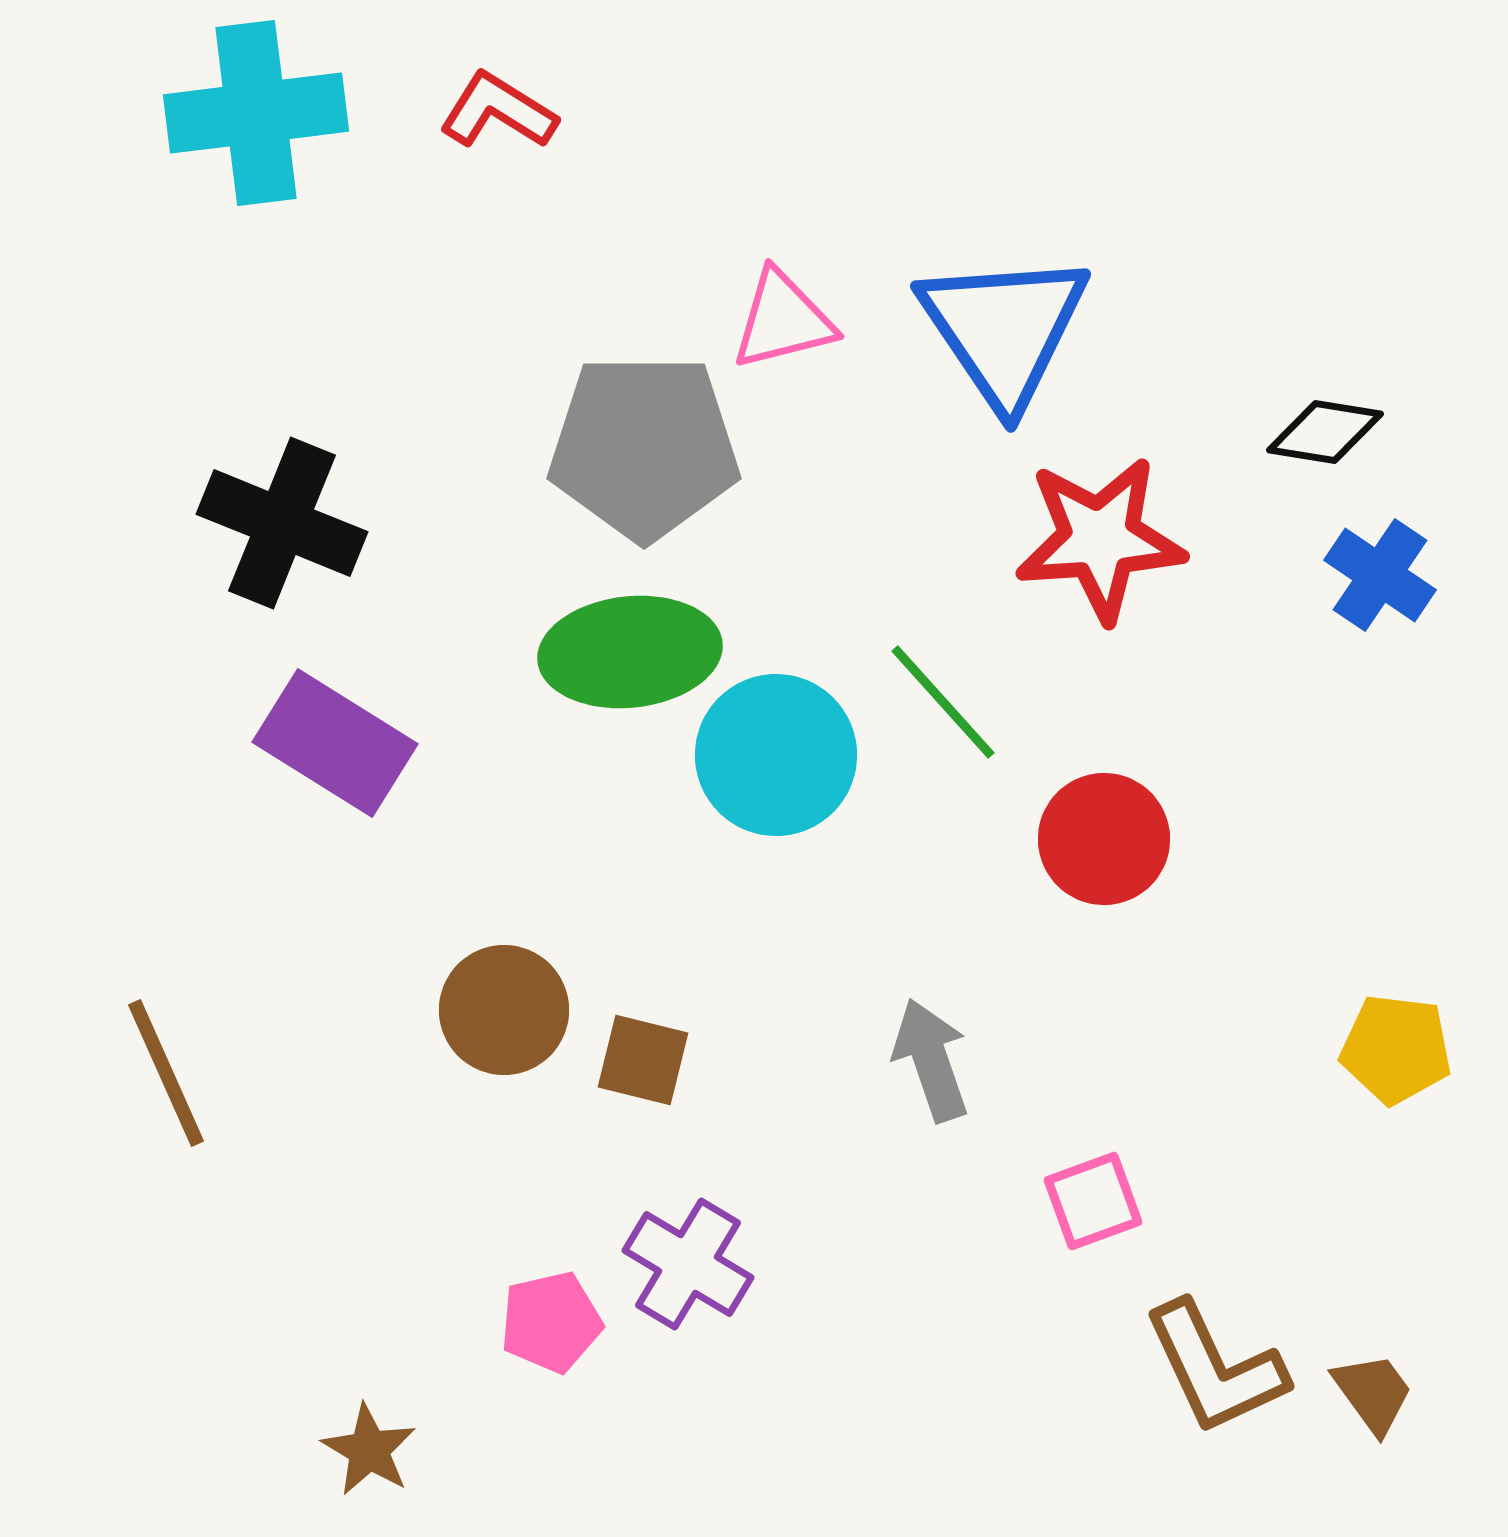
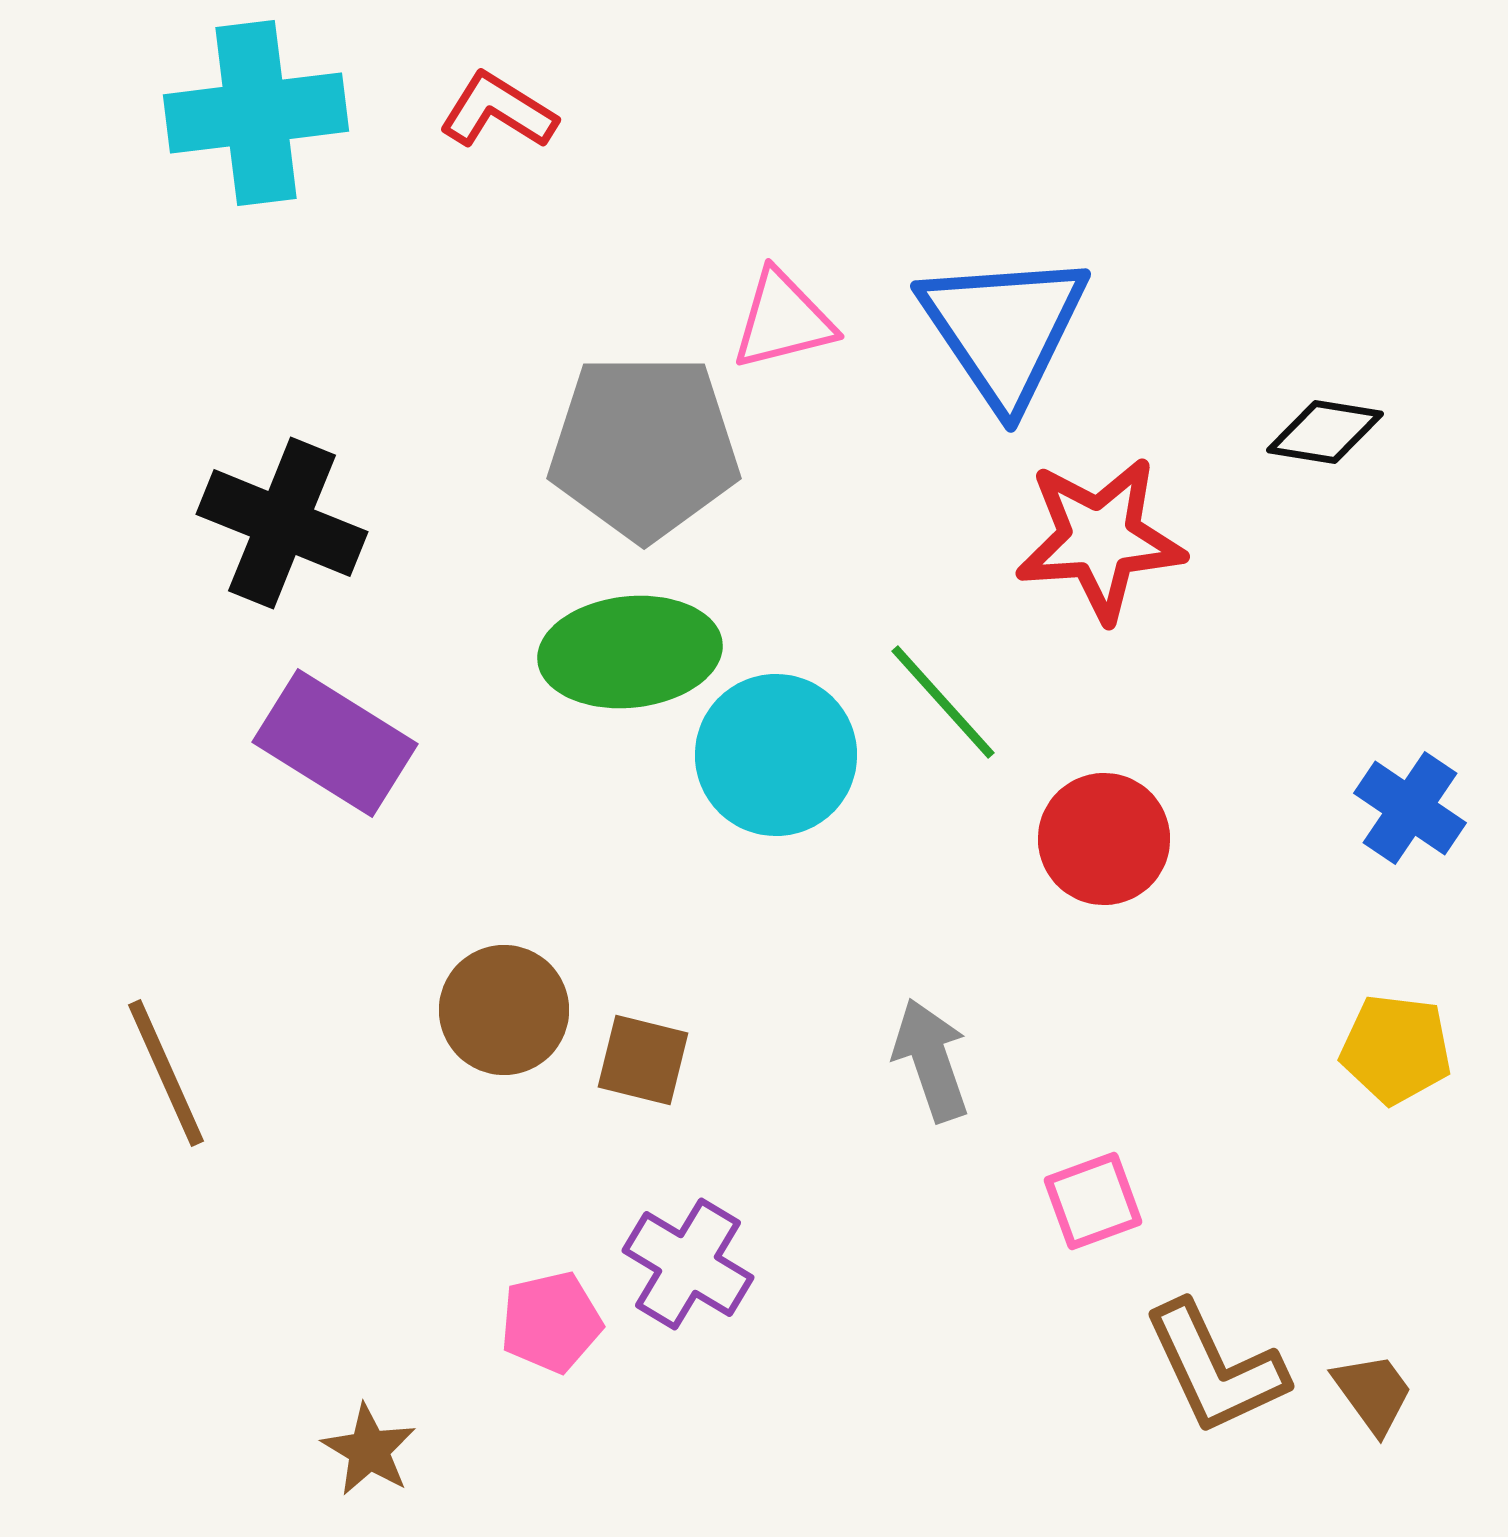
blue cross: moved 30 px right, 233 px down
